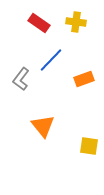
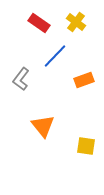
yellow cross: rotated 30 degrees clockwise
blue line: moved 4 px right, 4 px up
orange rectangle: moved 1 px down
yellow square: moved 3 px left
